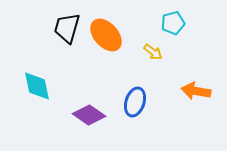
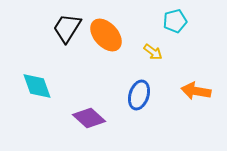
cyan pentagon: moved 2 px right, 2 px up
black trapezoid: rotated 16 degrees clockwise
cyan diamond: rotated 8 degrees counterclockwise
blue ellipse: moved 4 px right, 7 px up
purple diamond: moved 3 px down; rotated 8 degrees clockwise
